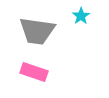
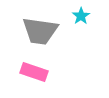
gray trapezoid: moved 3 px right
